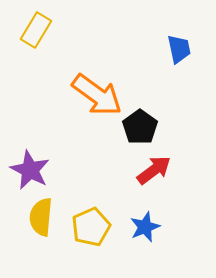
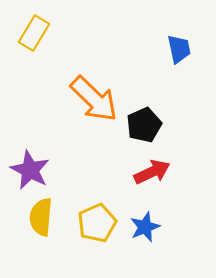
yellow rectangle: moved 2 px left, 3 px down
orange arrow: moved 3 px left, 4 px down; rotated 8 degrees clockwise
black pentagon: moved 4 px right, 2 px up; rotated 12 degrees clockwise
red arrow: moved 2 px left, 2 px down; rotated 12 degrees clockwise
yellow pentagon: moved 6 px right, 4 px up
